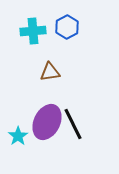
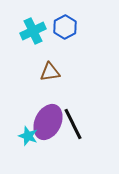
blue hexagon: moved 2 px left
cyan cross: rotated 20 degrees counterclockwise
purple ellipse: moved 1 px right
cyan star: moved 10 px right; rotated 18 degrees counterclockwise
